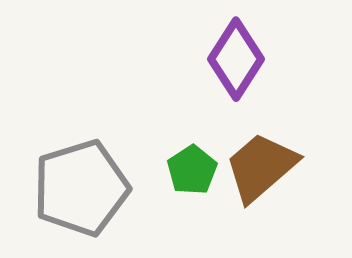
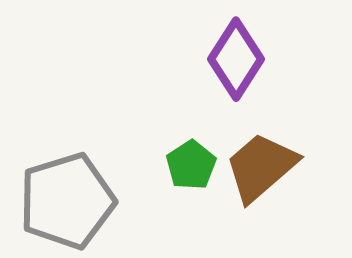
green pentagon: moved 1 px left, 5 px up
gray pentagon: moved 14 px left, 13 px down
